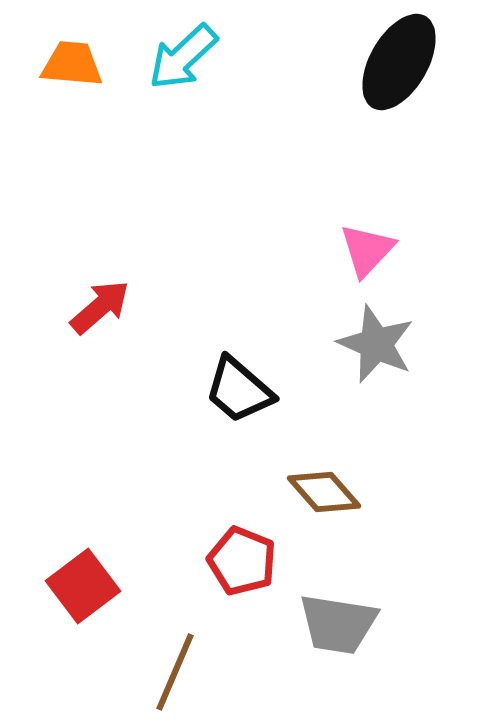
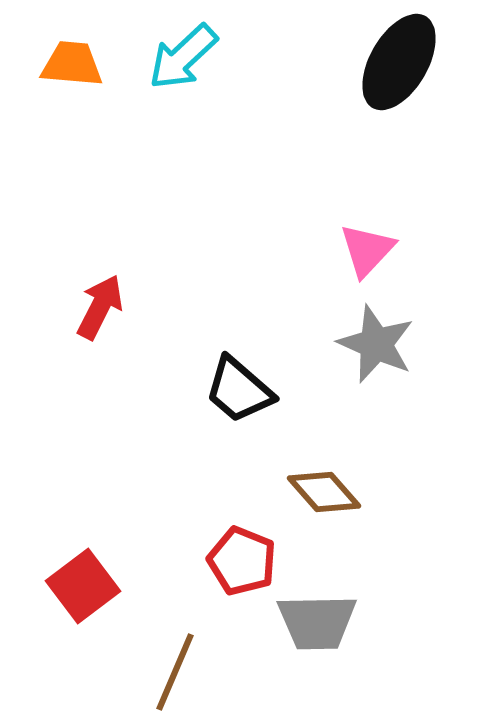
red arrow: rotated 22 degrees counterclockwise
gray trapezoid: moved 21 px left, 2 px up; rotated 10 degrees counterclockwise
